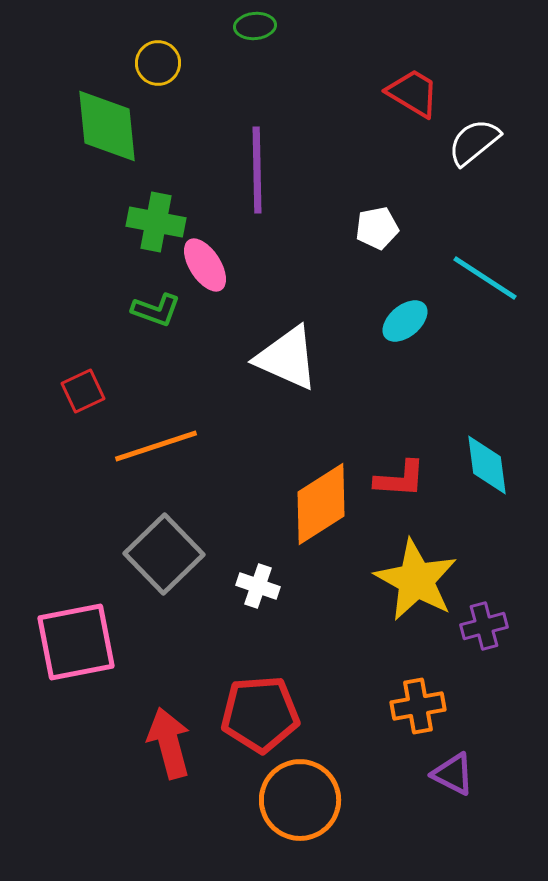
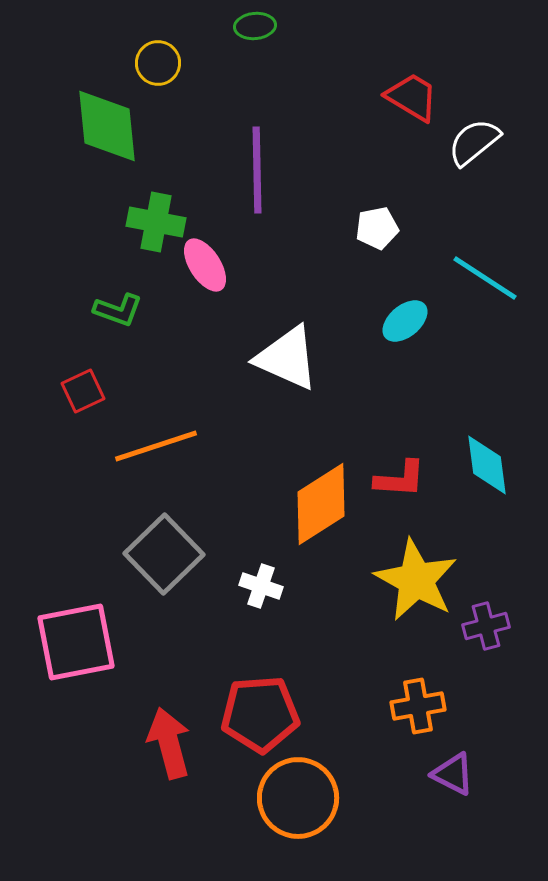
red trapezoid: moved 1 px left, 4 px down
green L-shape: moved 38 px left
white cross: moved 3 px right
purple cross: moved 2 px right
orange circle: moved 2 px left, 2 px up
